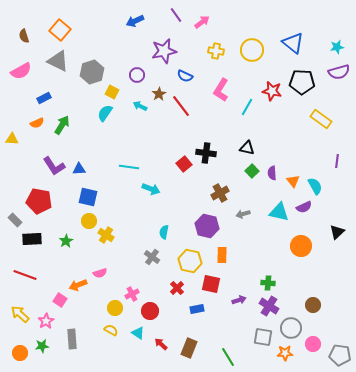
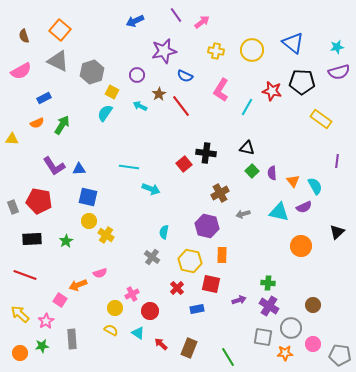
gray rectangle at (15, 220): moved 2 px left, 13 px up; rotated 24 degrees clockwise
